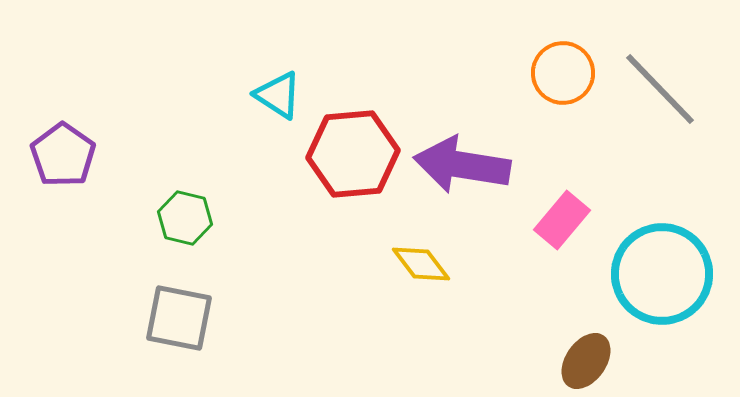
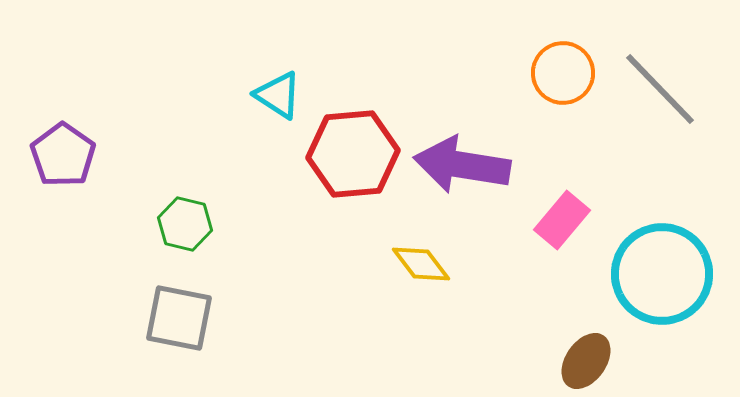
green hexagon: moved 6 px down
